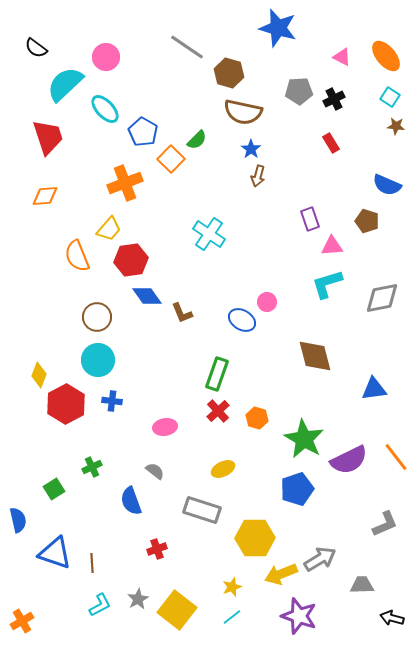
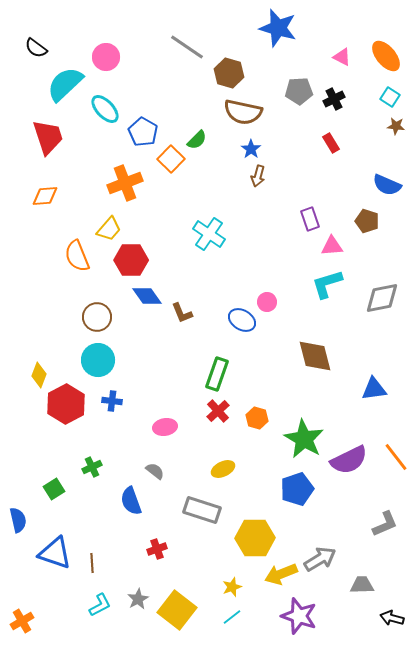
red hexagon at (131, 260): rotated 8 degrees clockwise
